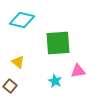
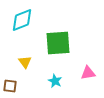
cyan diamond: rotated 35 degrees counterclockwise
yellow triangle: moved 7 px right; rotated 16 degrees clockwise
pink triangle: moved 10 px right, 2 px down
brown square: rotated 32 degrees counterclockwise
